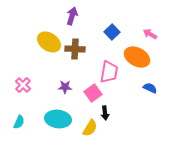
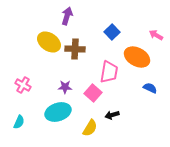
purple arrow: moved 5 px left
pink arrow: moved 6 px right, 1 px down
pink cross: rotated 14 degrees counterclockwise
pink square: rotated 12 degrees counterclockwise
black arrow: moved 7 px right, 2 px down; rotated 80 degrees clockwise
cyan ellipse: moved 7 px up; rotated 25 degrees counterclockwise
